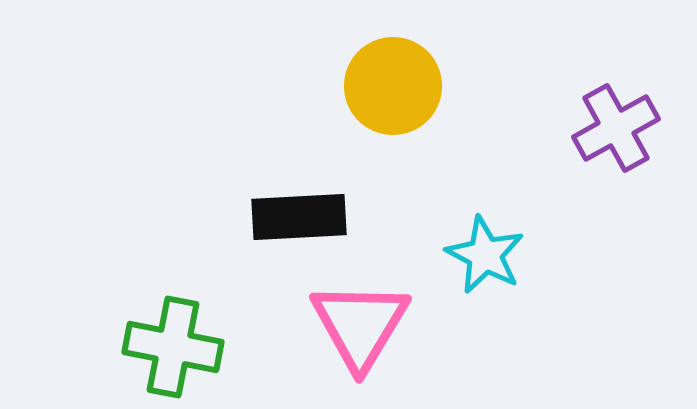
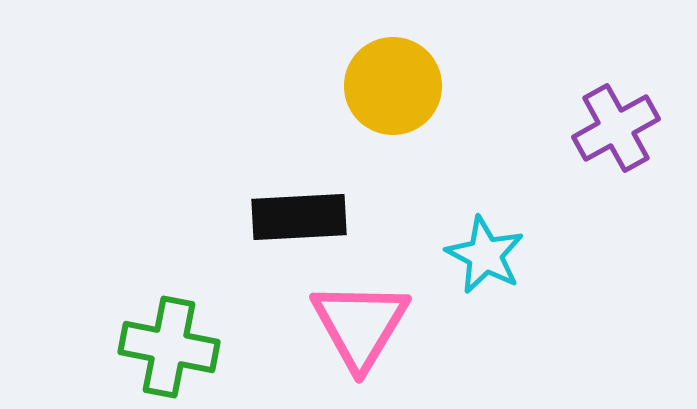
green cross: moved 4 px left
